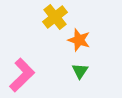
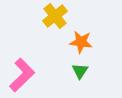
yellow cross: moved 1 px up
orange star: moved 2 px right, 2 px down; rotated 10 degrees counterclockwise
